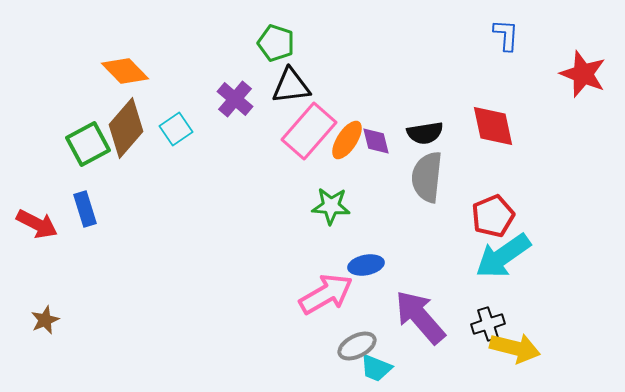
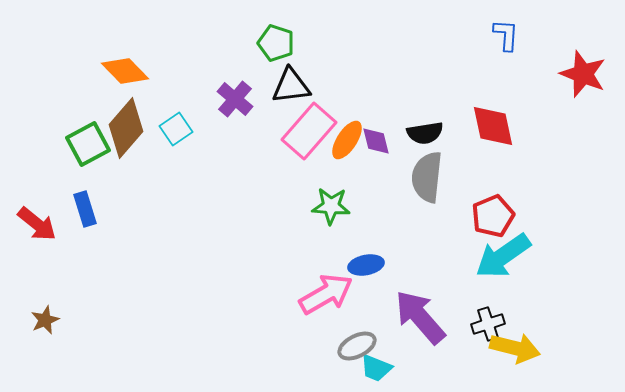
red arrow: rotated 12 degrees clockwise
